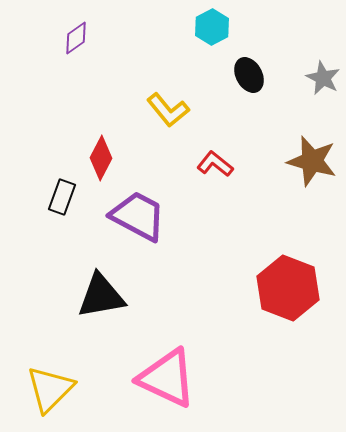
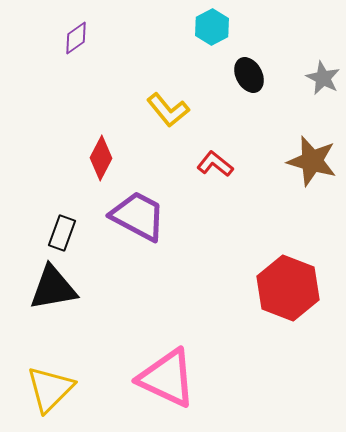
black rectangle: moved 36 px down
black triangle: moved 48 px left, 8 px up
